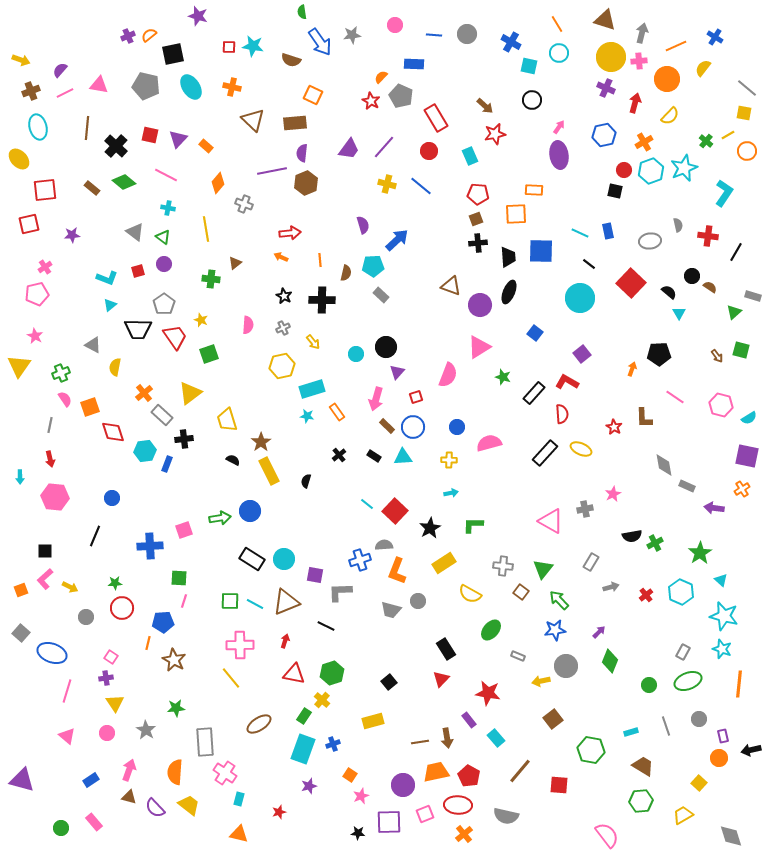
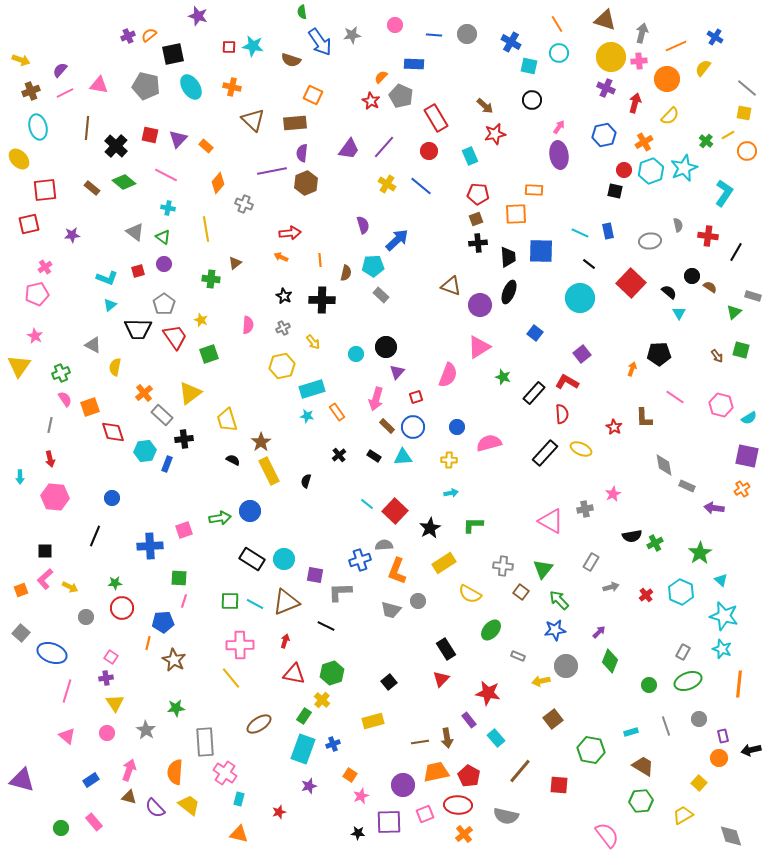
yellow cross at (387, 184): rotated 18 degrees clockwise
